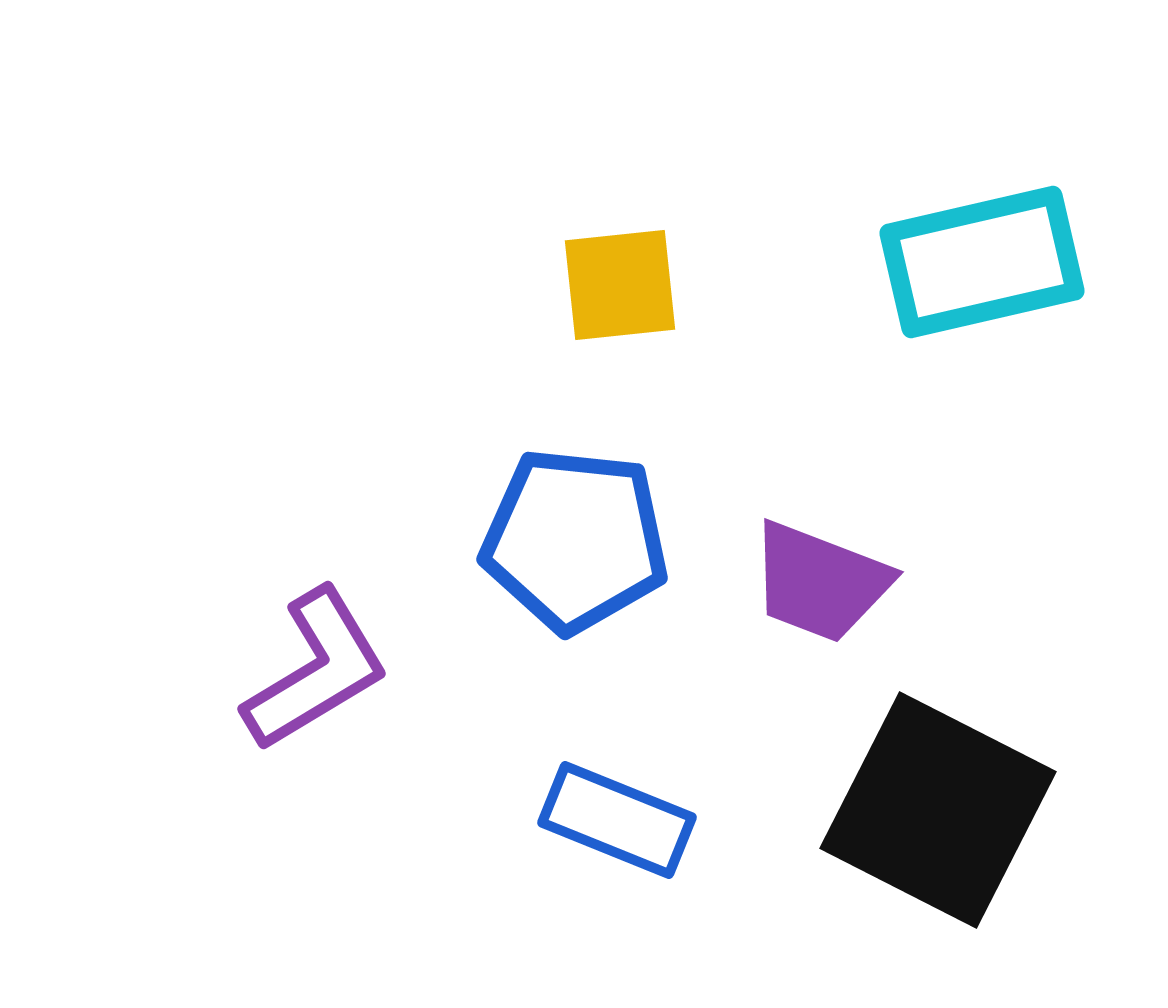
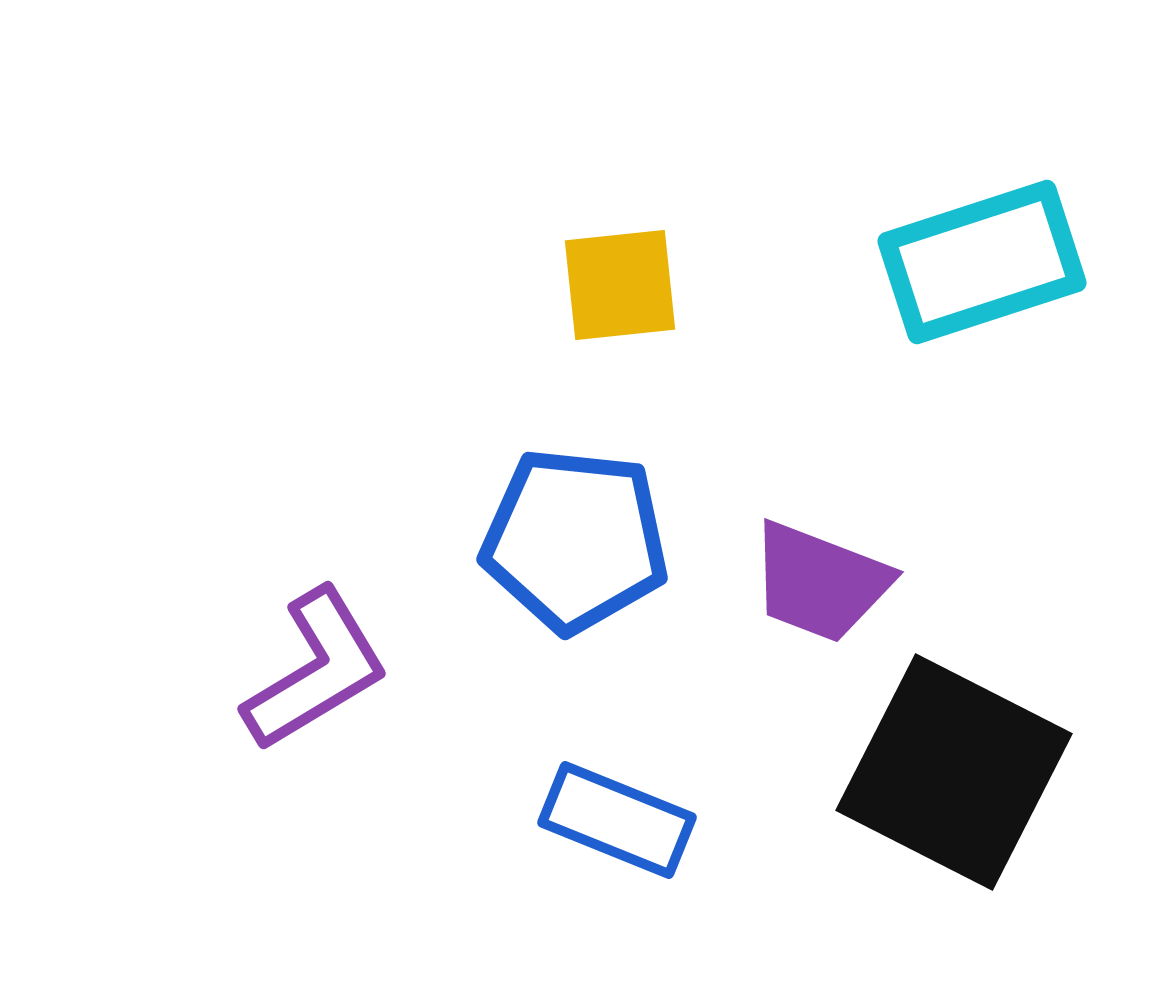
cyan rectangle: rotated 5 degrees counterclockwise
black square: moved 16 px right, 38 px up
